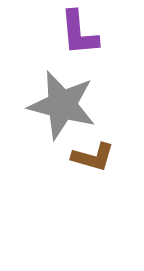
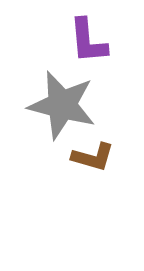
purple L-shape: moved 9 px right, 8 px down
